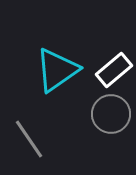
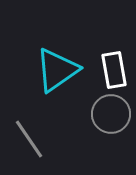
white rectangle: rotated 60 degrees counterclockwise
